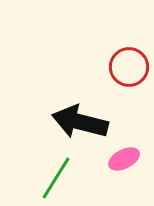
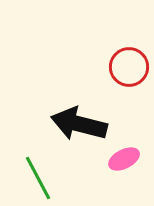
black arrow: moved 1 px left, 2 px down
green line: moved 18 px left; rotated 60 degrees counterclockwise
